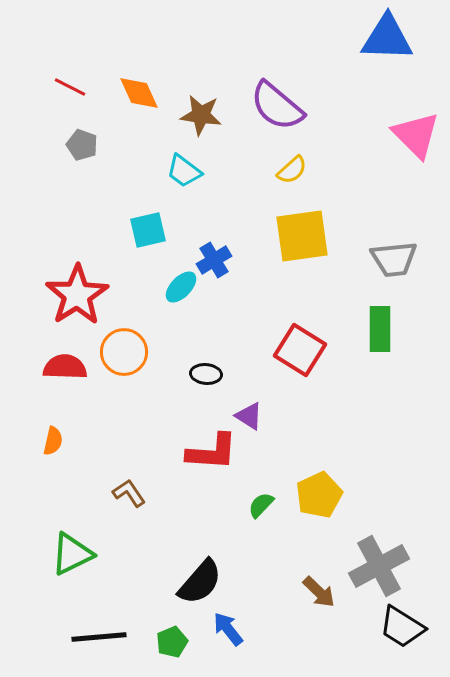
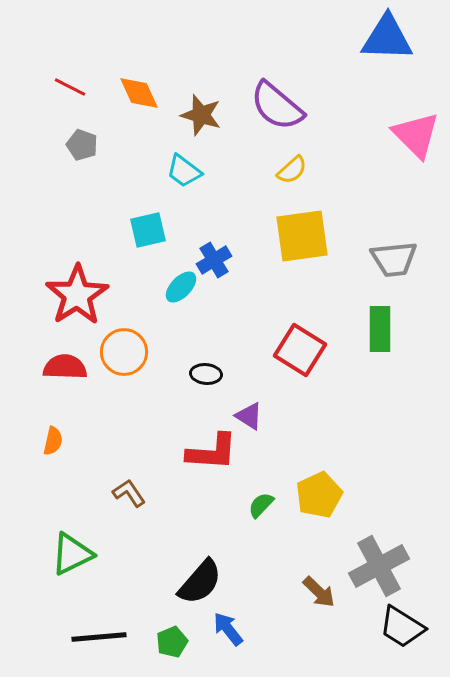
brown star: rotated 9 degrees clockwise
